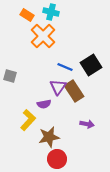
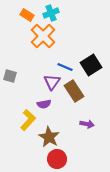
cyan cross: moved 1 px down; rotated 35 degrees counterclockwise
purple triangle: moved 6 px left, 5 px up
brown star: rotated 30 degrees counterclockwise
